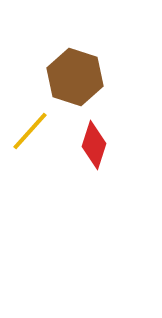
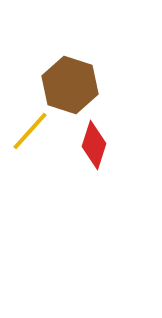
brown hexagon: moved 5 px left, 8 px down
